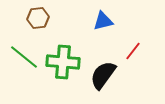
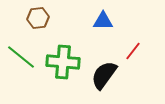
blue triangle: rotated 15 degrees clockwise
green line: moved 3 px left
black semicircle: moved 1 px right
